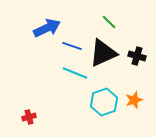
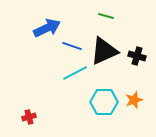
green line: moved 3 px left, 6 px up; rotated 28 degrees counterclockwise
black triangle: moved 1 px right, 2 px up
cyan line: rotated 50 degrees counterclockwise
cyan hexagon: rotated 20 degrees clockwise
